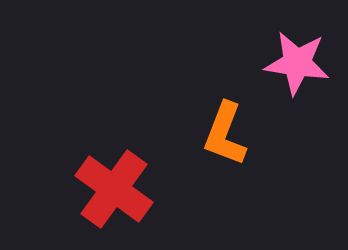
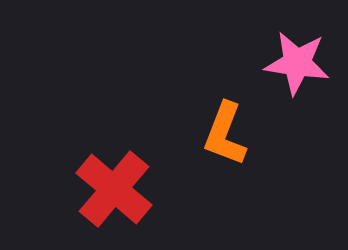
red cross: rotated 4 degrees clockwise
